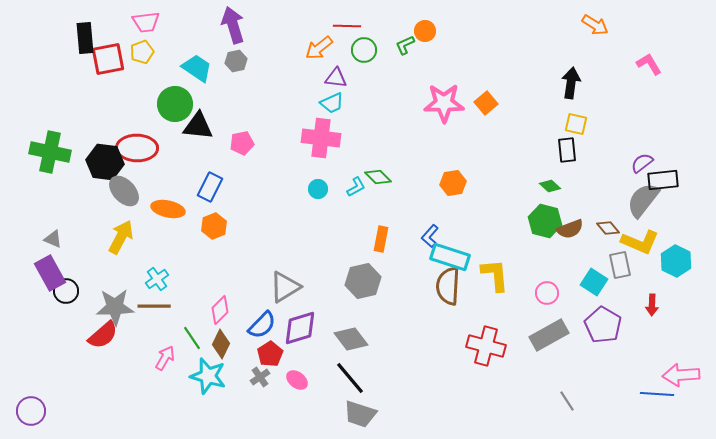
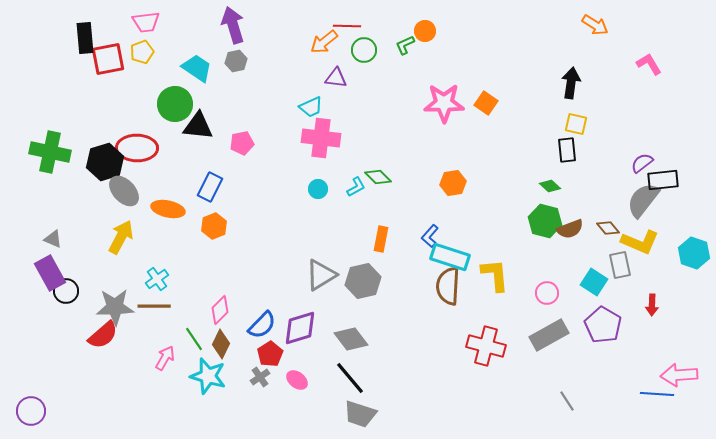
orange arrow at (319, 48): moved 5 px right, 6 px up
cyan trapezoid at (332, 103): moved 21 px left, 4 px down
orange square at (486, 103): rotated 15 degrees counterclockwise
black hexagon at (105, 162): rotated 24 degrees counterclockwise
cyan hexagon at (676, 261): moved 18 px right, 8 px up; rotated 8 degrees counterclockwise
gray triangle at (285, 287): moved 36 px right, 12 px up
green line at (192, 338): moved 2 px right, 1 px down
pink arrow at (681, 375): moved 2 px left
